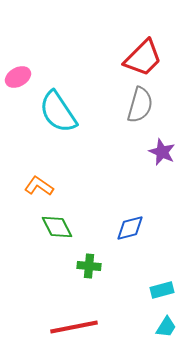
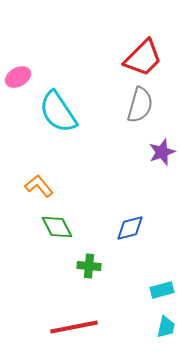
purple star: rotated 28 degrees clockwise
orange L-shape: rotated 16 degrees clockwise
cyan trapezoid: rotated 20 degrees counterclockwise
